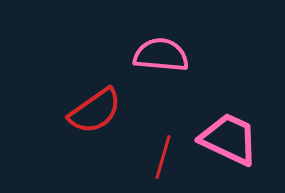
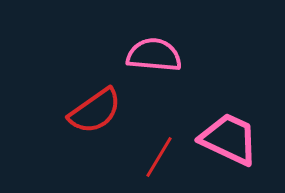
pink semicircle: moved 7 px left
red line: moved 4 px left; rotated 15 degrees clockwise
